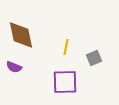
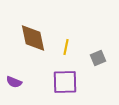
brown diamond: moved 12 px right, 3 px down
gray square: moved 4 px right
purple semicircle: moved 15 px down
